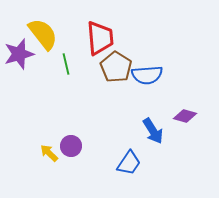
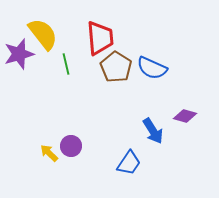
blue semicircle: moved 5 px right, 7 px up; rotated 28 degrees clockwise
